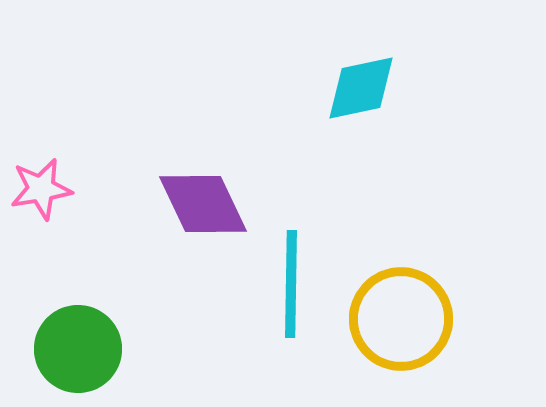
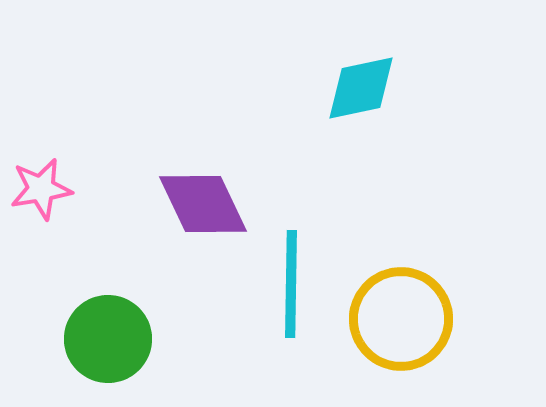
green circle: moved 30 px right, 10 px up
